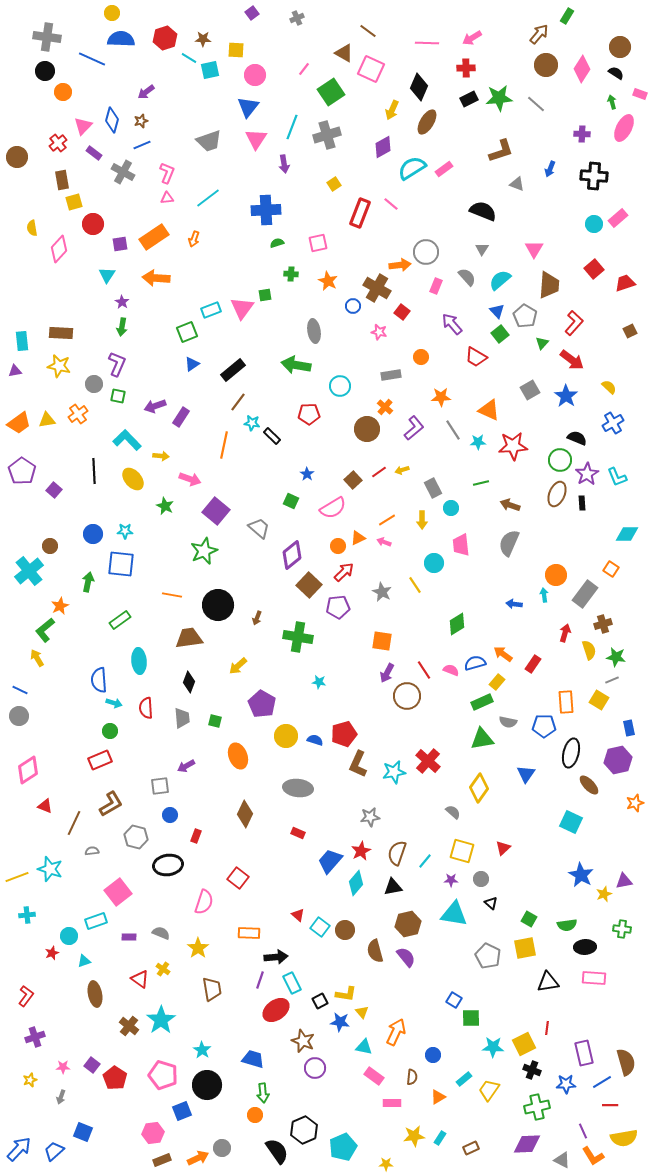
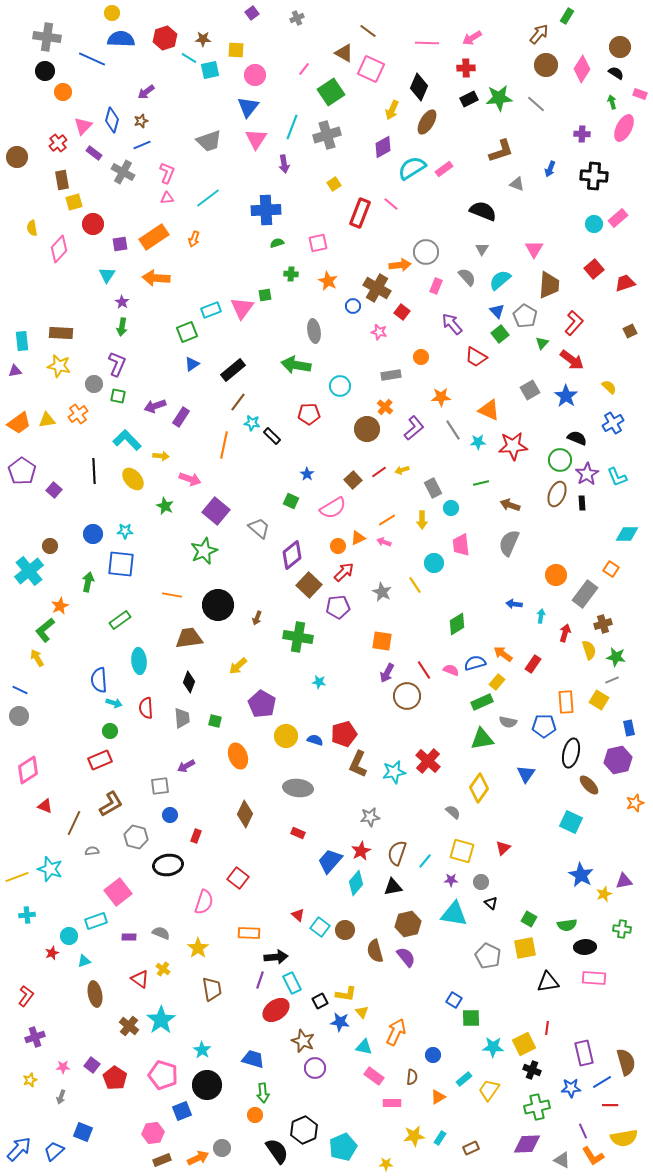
cyan arrow at (544, 595): moved 3 px left, 21 px down; rotated 16 degrees clockwise
gray circle at (481, 879): moved 3 px down
blue star at (566, 1084): moved 5 px right, 4 px down
